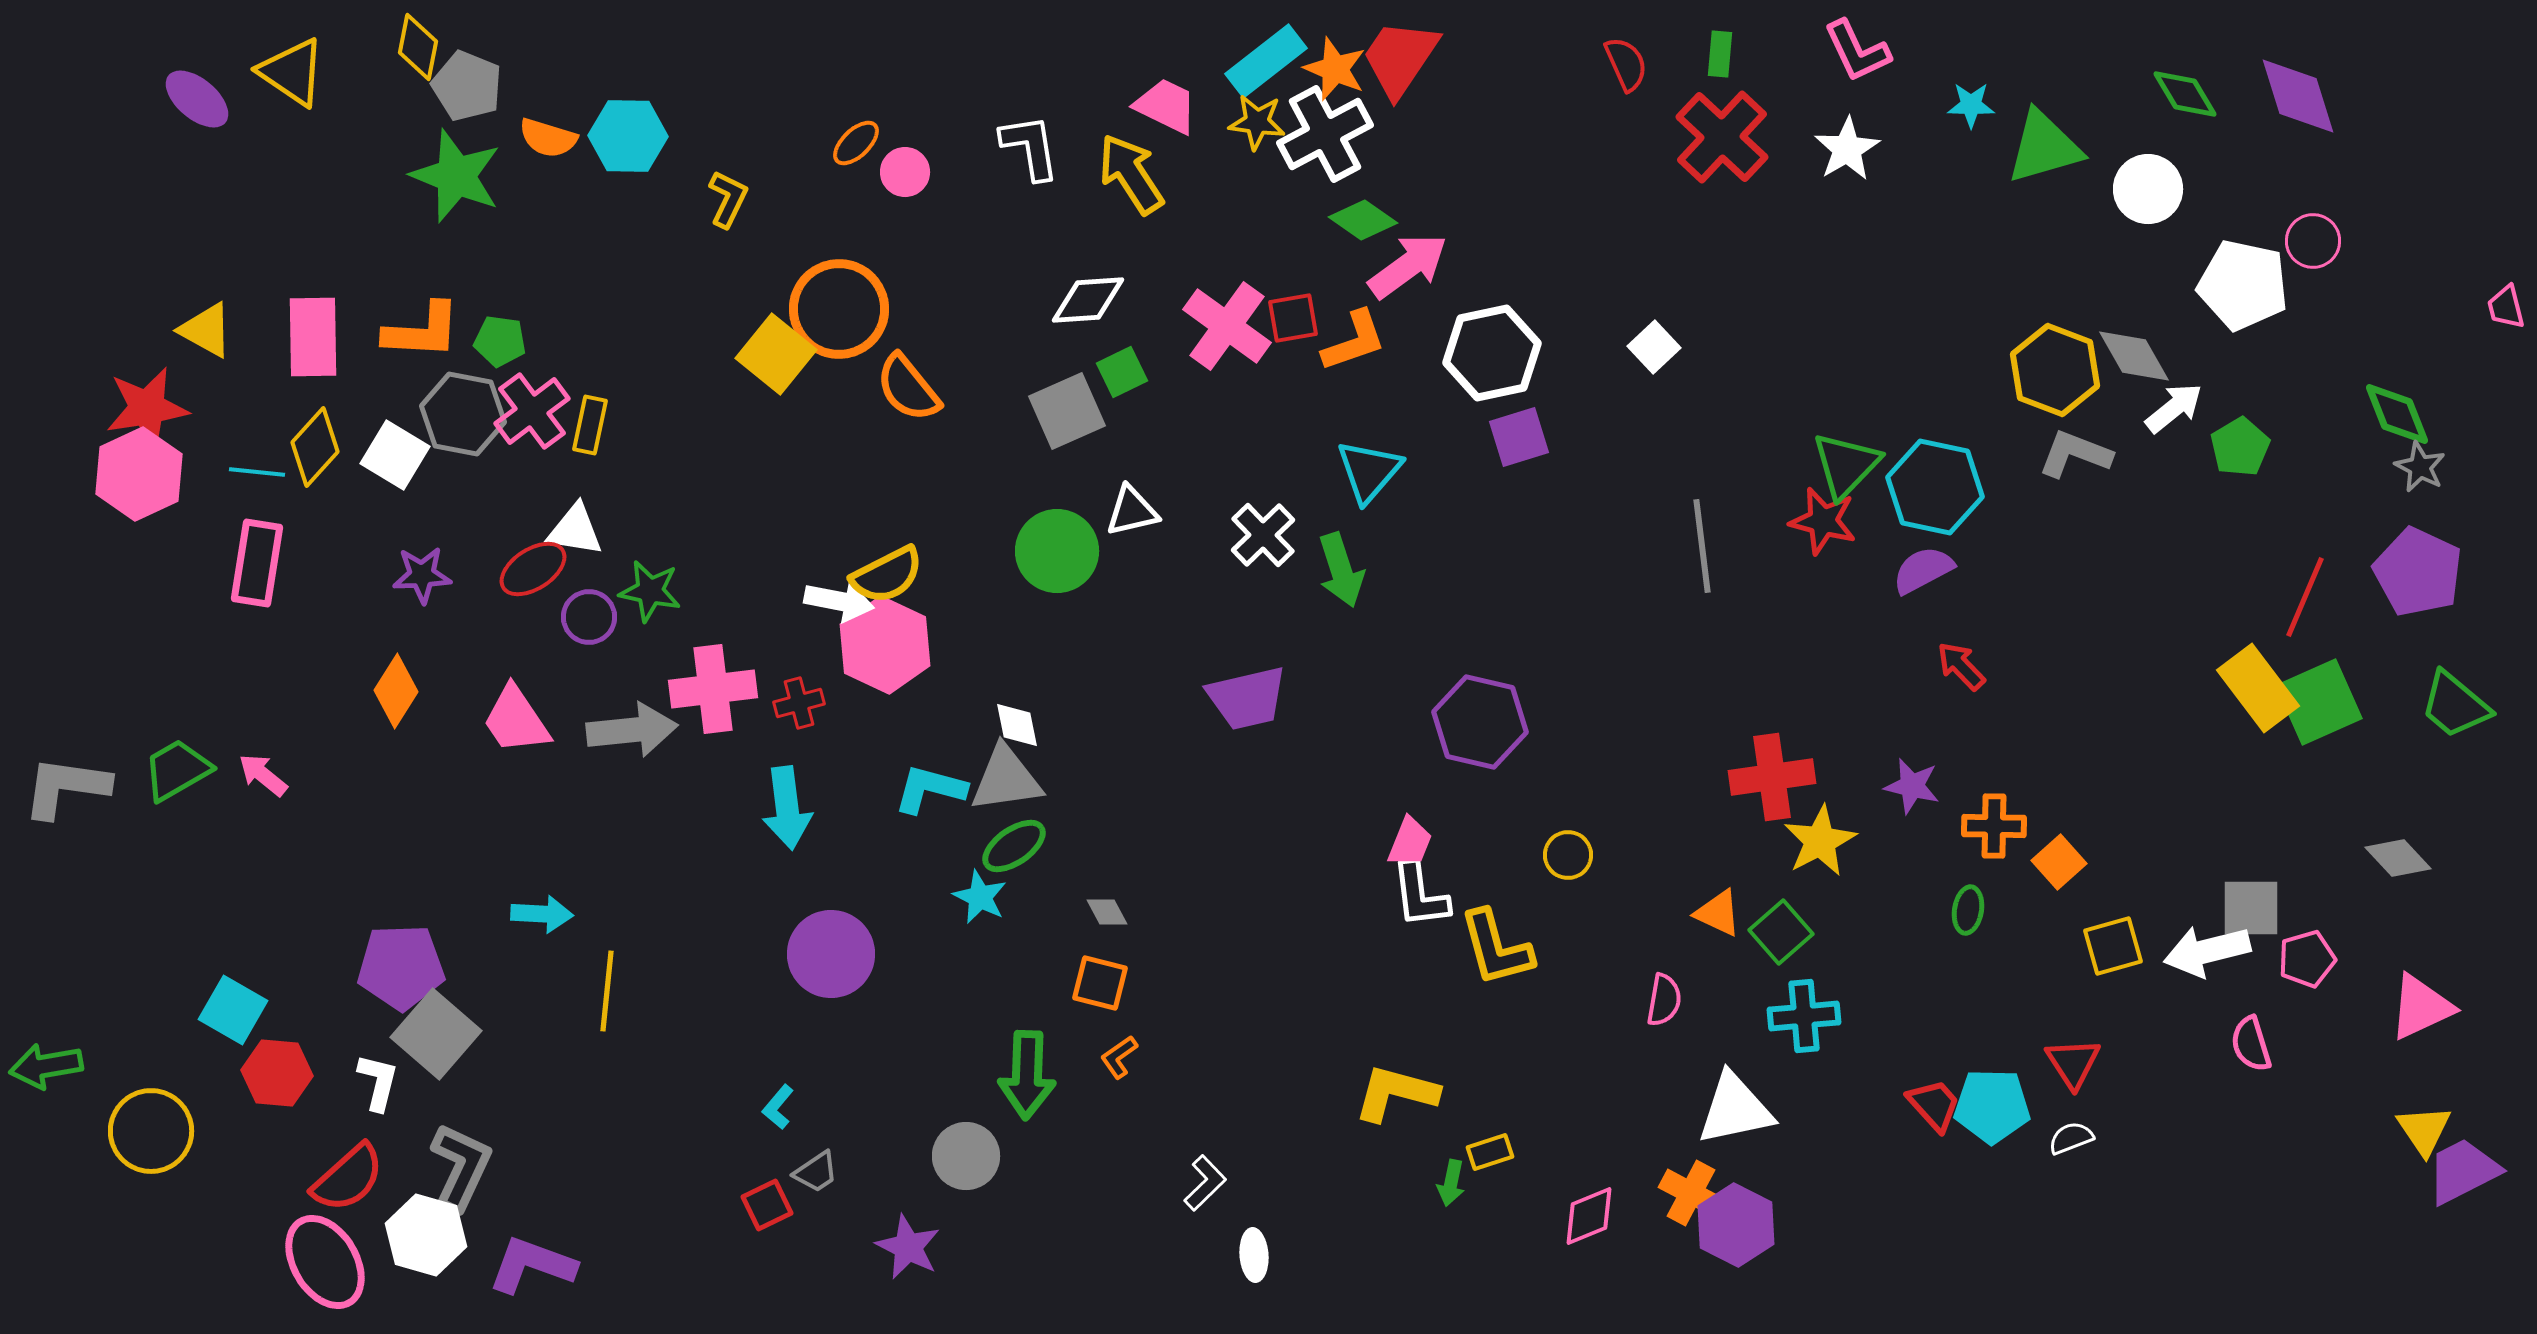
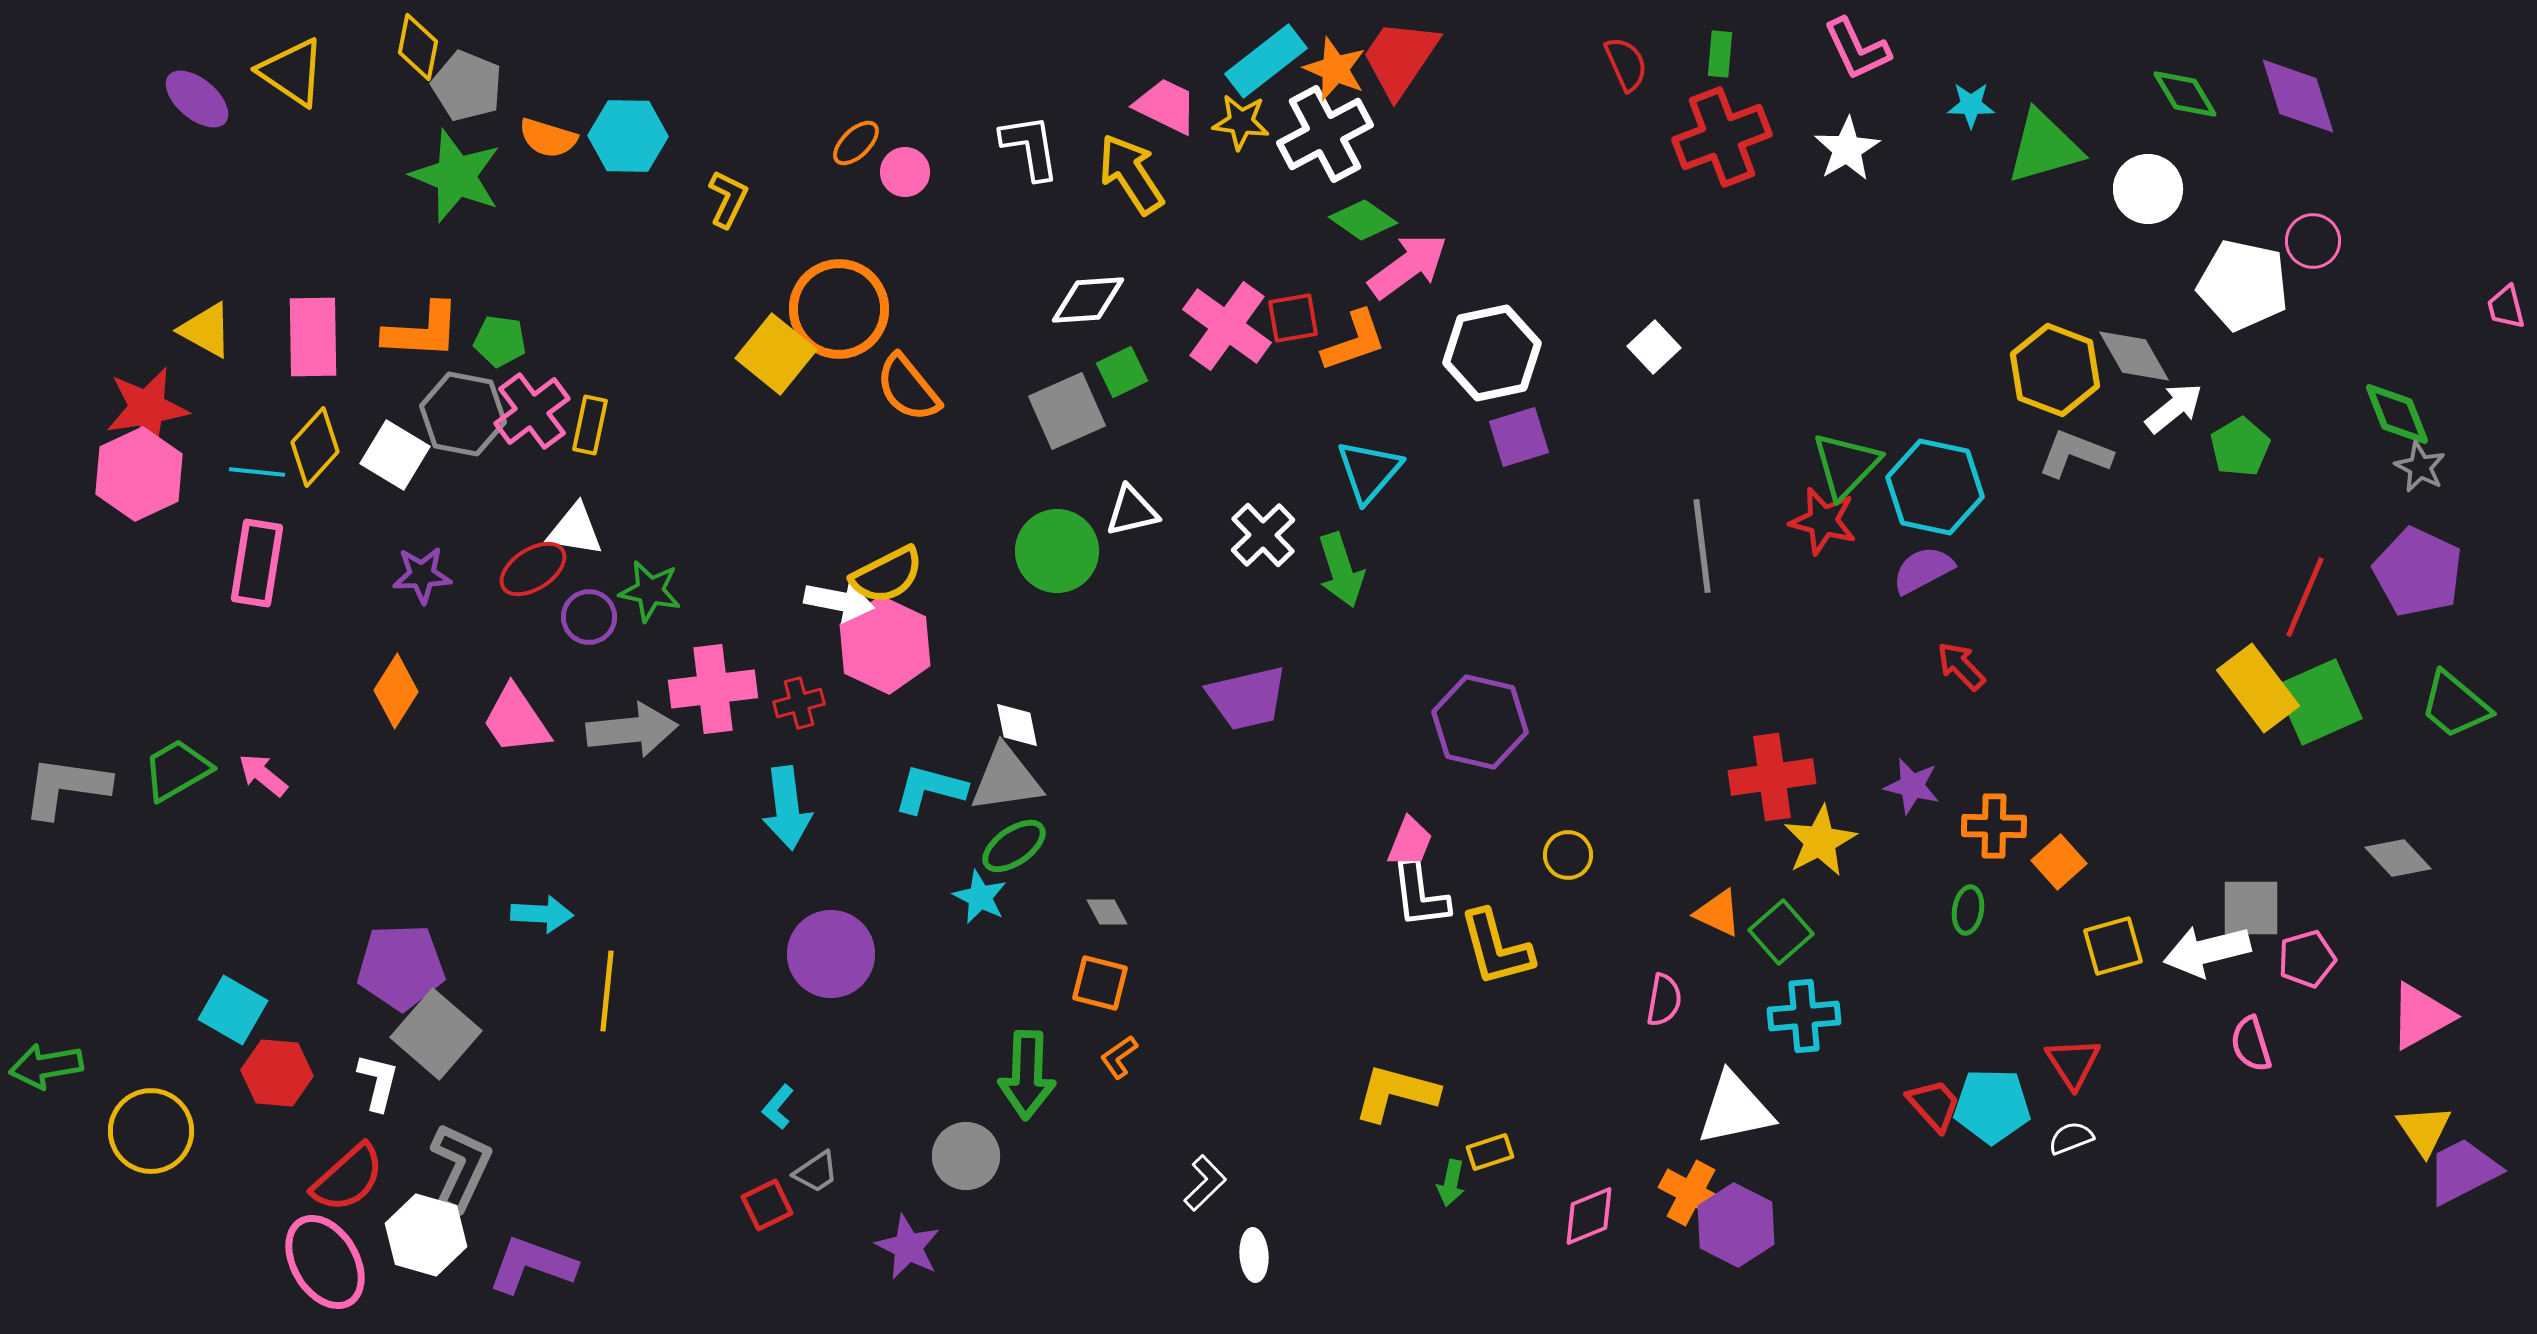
pink L-shape at (1857, 51): moved 2 px up
yellow star at (1257, 122): moved 16 px left
red cross at (1722, 137): rotated 26 degrees clockwise
pink triangle at (2421, 1007): moved 9 px down; rotated 4 degrees counterclockwise
